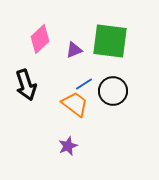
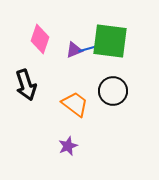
pink diamond: rotated 28 degrees counterclockwise
blue line: moved 3 px right, 35 px up; rotated 18 degrees clockwise
